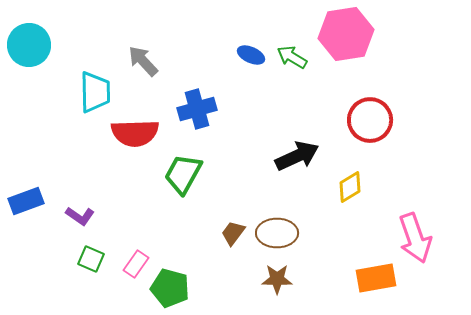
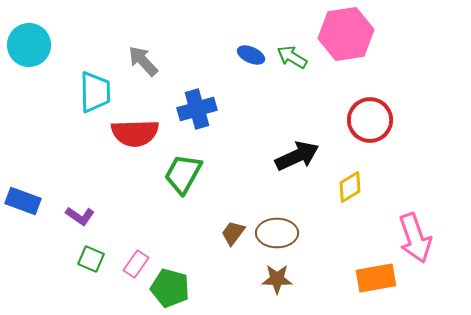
blue rectangle: moved 3 px left; rotated 40 degrees clockwise
